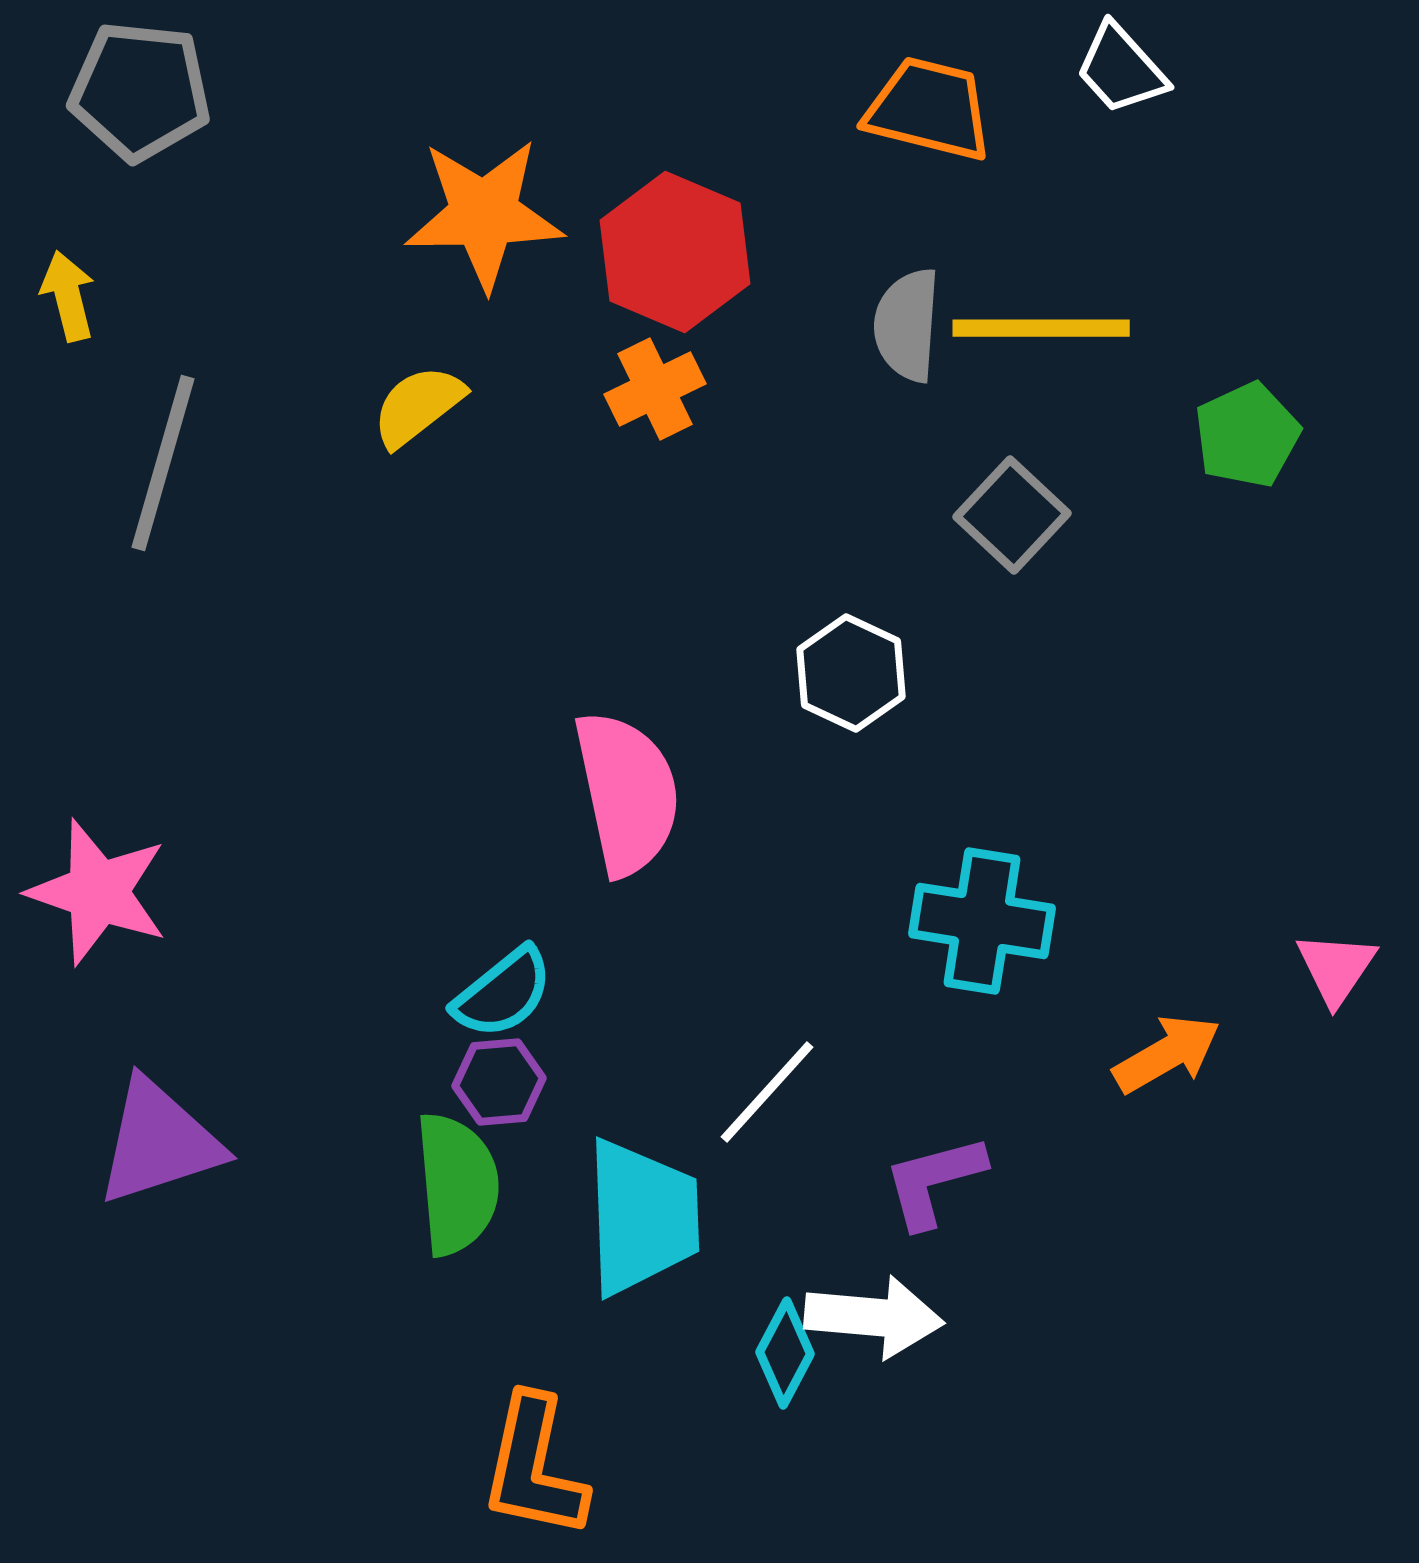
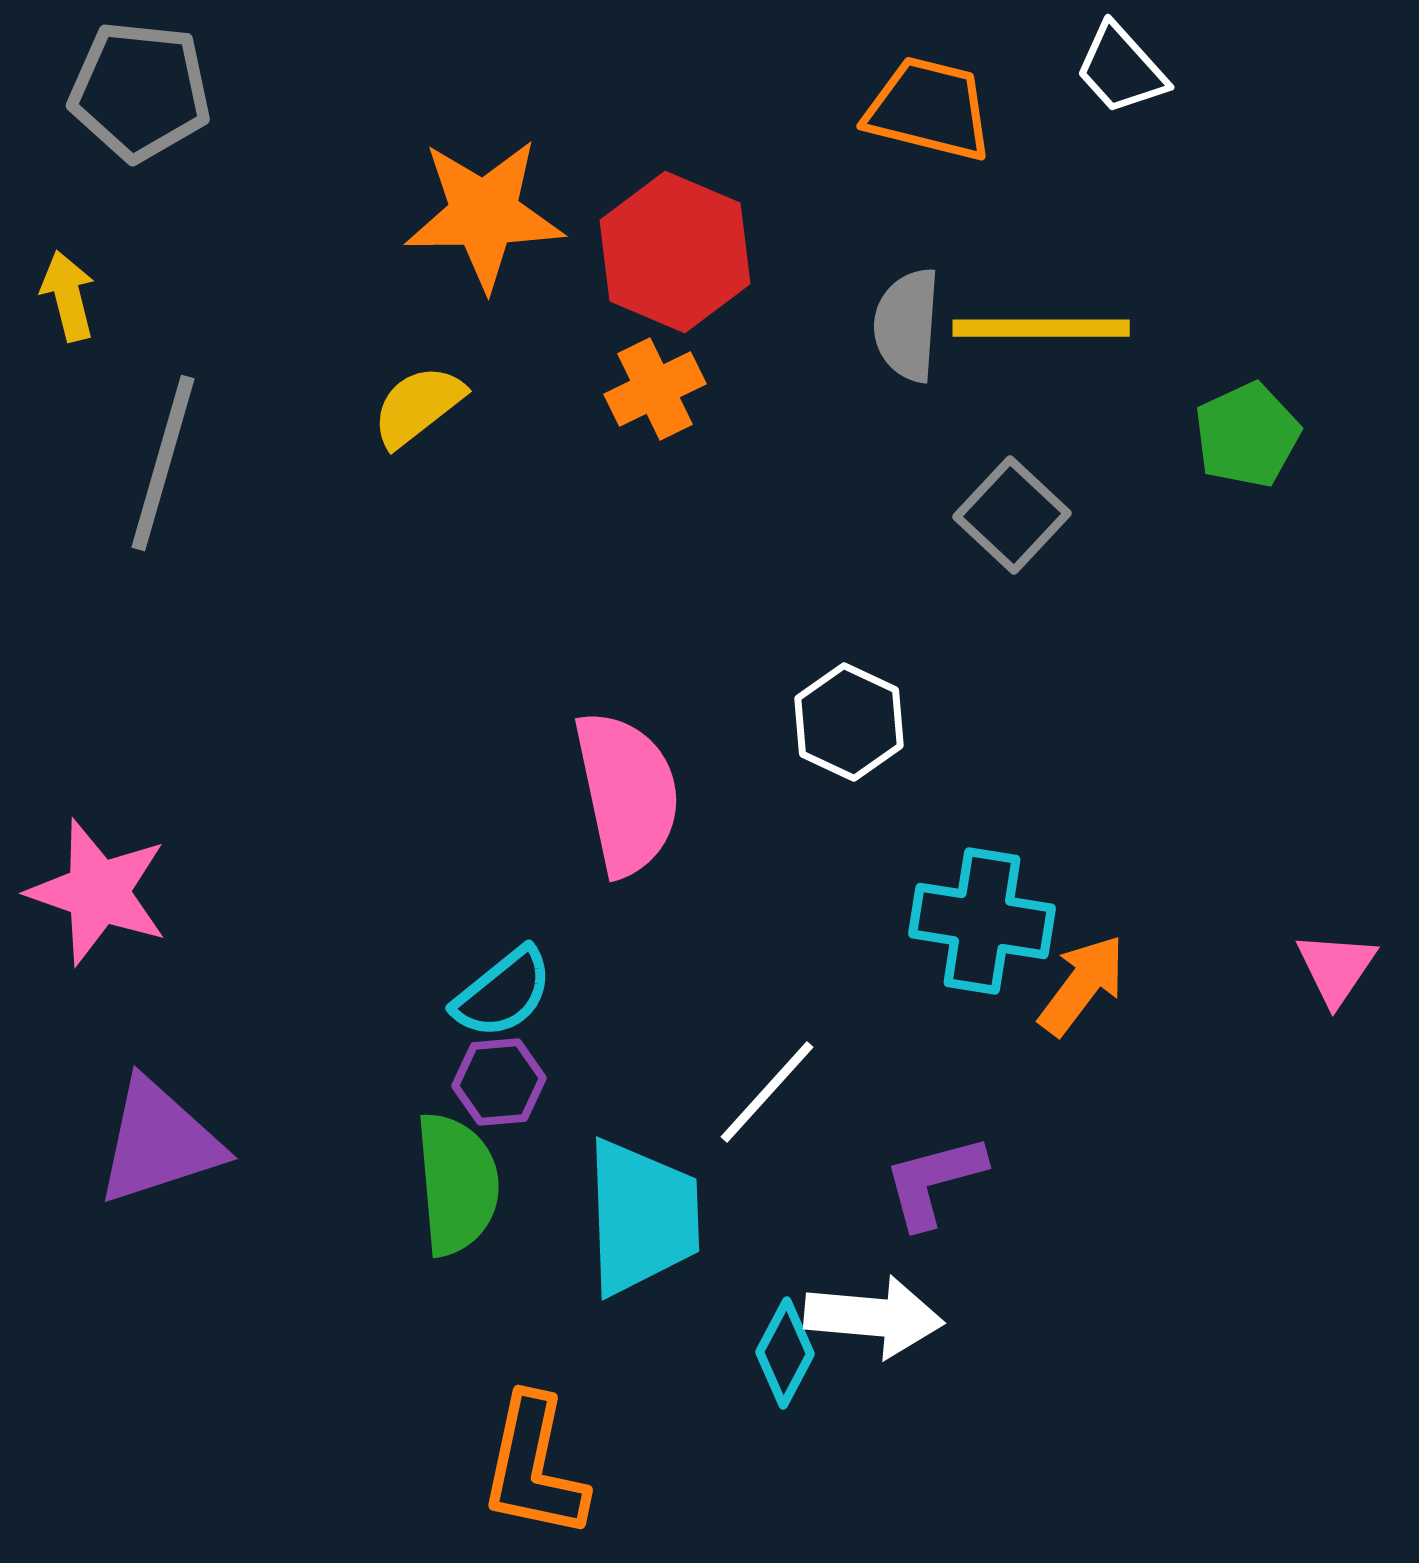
white hexagon: moved 2 px left, 49 px down
orange arrow: moved 85 px left, 69 px up; rotated 23 degrees counterclockwise
